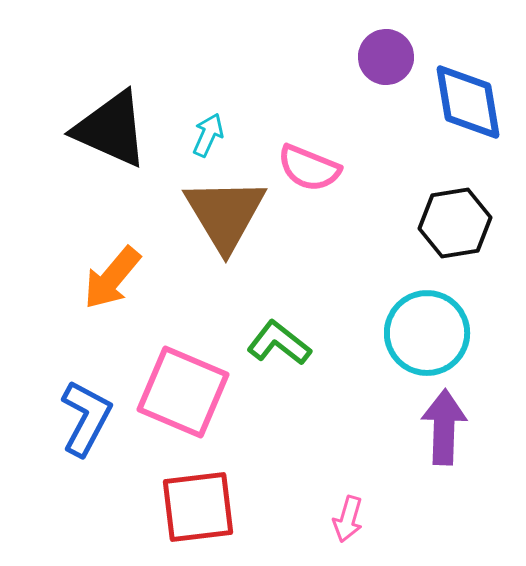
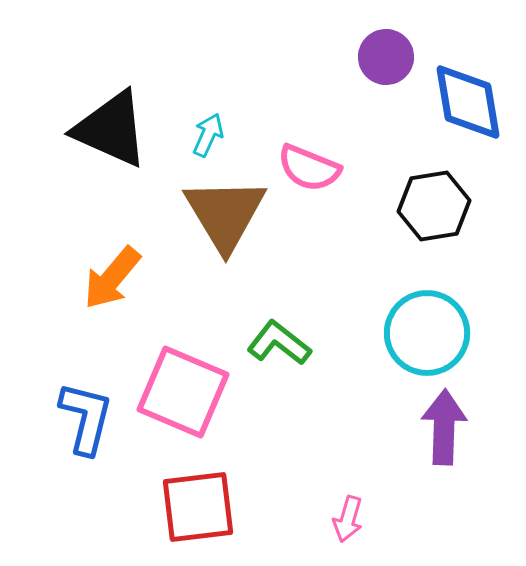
black hexagon: moved 21 px left, 17 px up
blue L-shape: rotated 14 degrees counterclockwise
